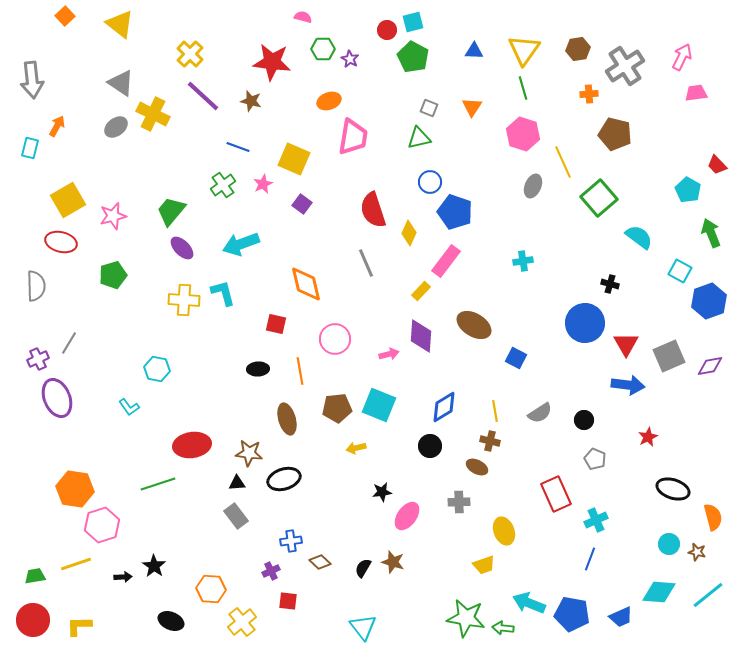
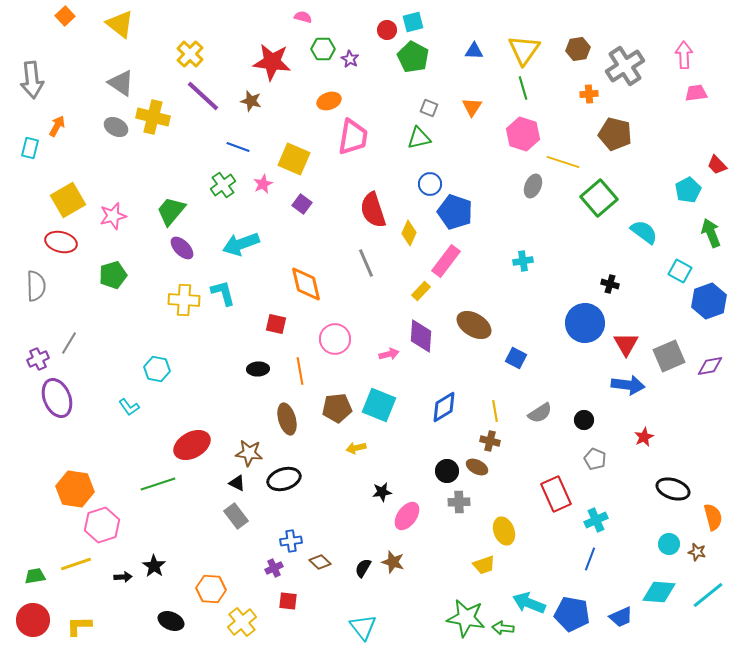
pink arrow at (682, 57): moved 2 px right, 2 px up; rotated 28 degrees counterclockwise
yellow cross at (153, 114): moved 3 px down; rotated 12 degrees counterclockwise
gray ellipse at (116, 127): rotated 65 degrees clockwise
yellow line at (563, 162): rotated 48 degrees counterclockwise
blue circle at (430, 182): moved 2 px down
cyan pentagon at (688, 190): rotated 15 degrees clockwise
cyan semicircle at (639, 237): moved 5 px right, 5 px up
red star at (648, 437): moved 4 px left
red ellipse at (192, 445): rotated 21 degrees counterclockwise
black circle at (430, 446): moved 17 px right, 25 px down
black triangle at (237, 483): rotated 30 degrees clockwise
purple cross at (271, 571): moved 3 px right, 3 px up
